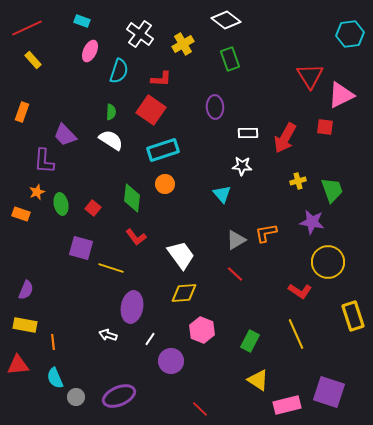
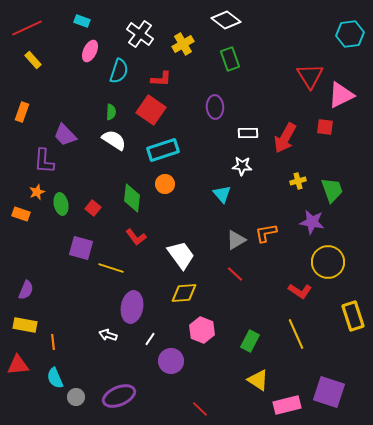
white semicircle at (111, 140): moved 3 px right
